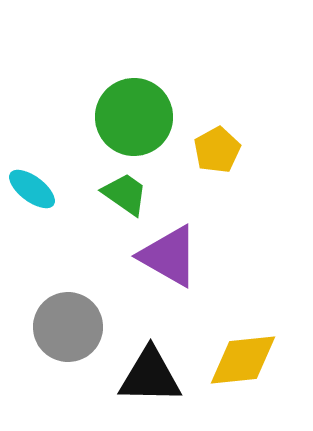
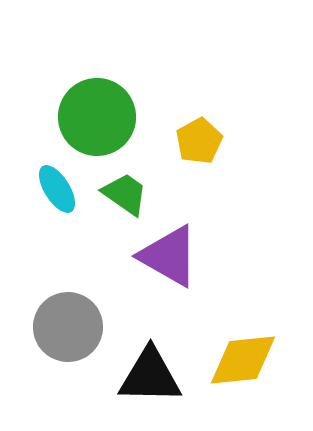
green circle: moved 37 px left
yellow pentagon: moved 18 px left, 9 px up
cyan ellipse: moved 25 px right; rotated 21 degrees clockwise
